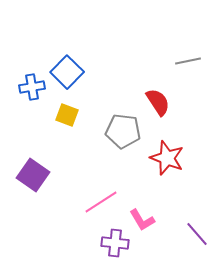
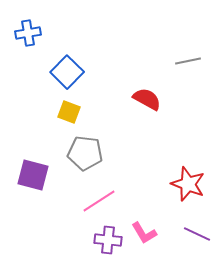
blue cross: moved 4 px left, 54 px up
red semicircle: moved 11 px left, 3 px up; rotated 28 degrees counterclockwise
yellow square: moved 2 px right, 3 px up
gray pentagon: moved 38 px left, 22 px down
red star: moved 21 px right, 26 px down
purple square: rotated 20 degrees counterclockwise
pink line: moved 2 px left, 1 px up
pink L-shape: moved 2 px right, 13 px down
purple line: rotated 24 degrees counterclockwise
purple cross: moved 7 px left, 3 px up
